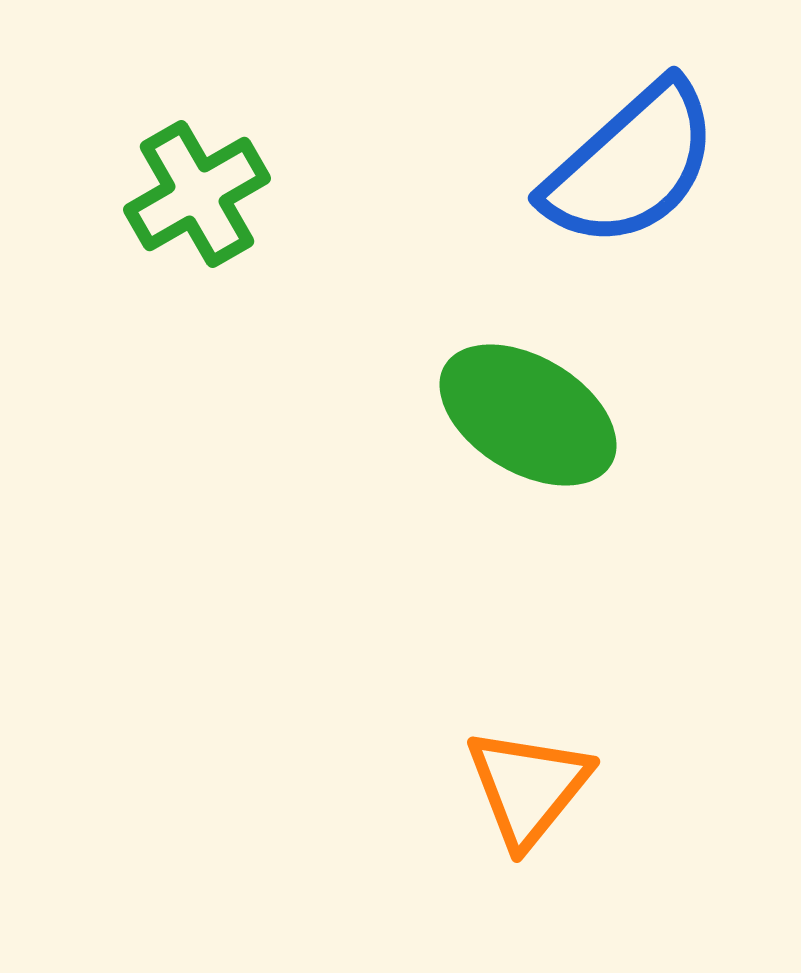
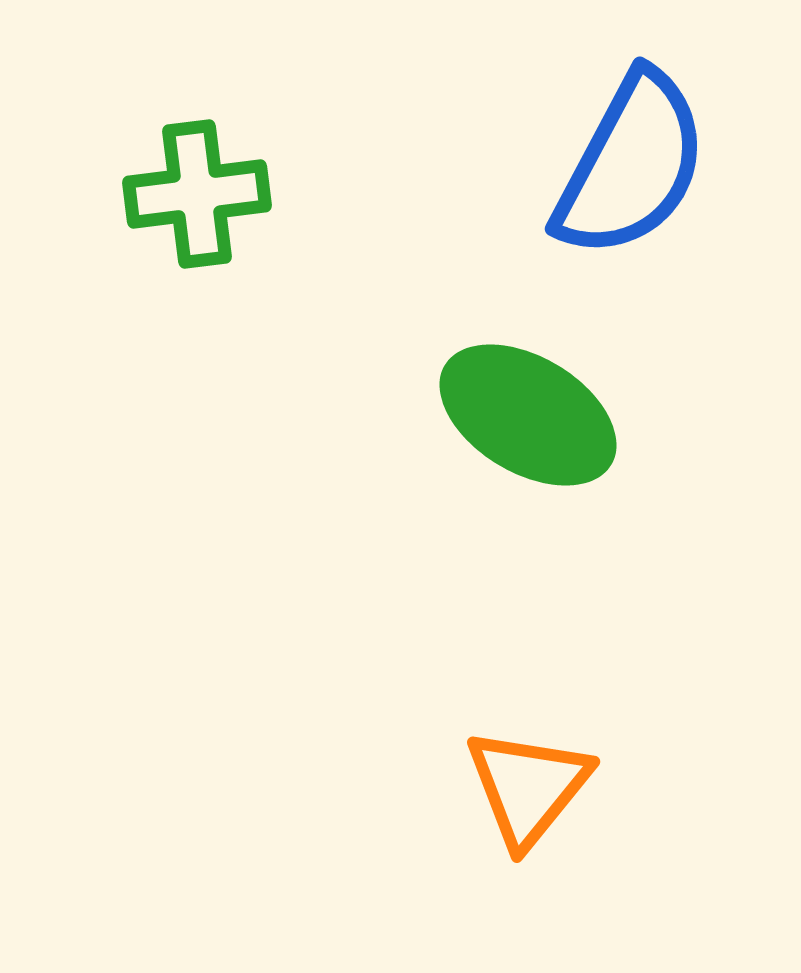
blue semicircle: rotated 20 degrees counterclockwise
green cross: rotated 23 degrees clockwise
